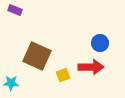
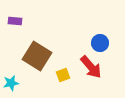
purple rectangle: moved 11 px down; rotated 16 degrees counterclockwise
brown square: rotated 8 degrees clockwise
red arrow: rotated 50 degrees clockwise
cyan star: rotated 14 degrees counterclockwise
